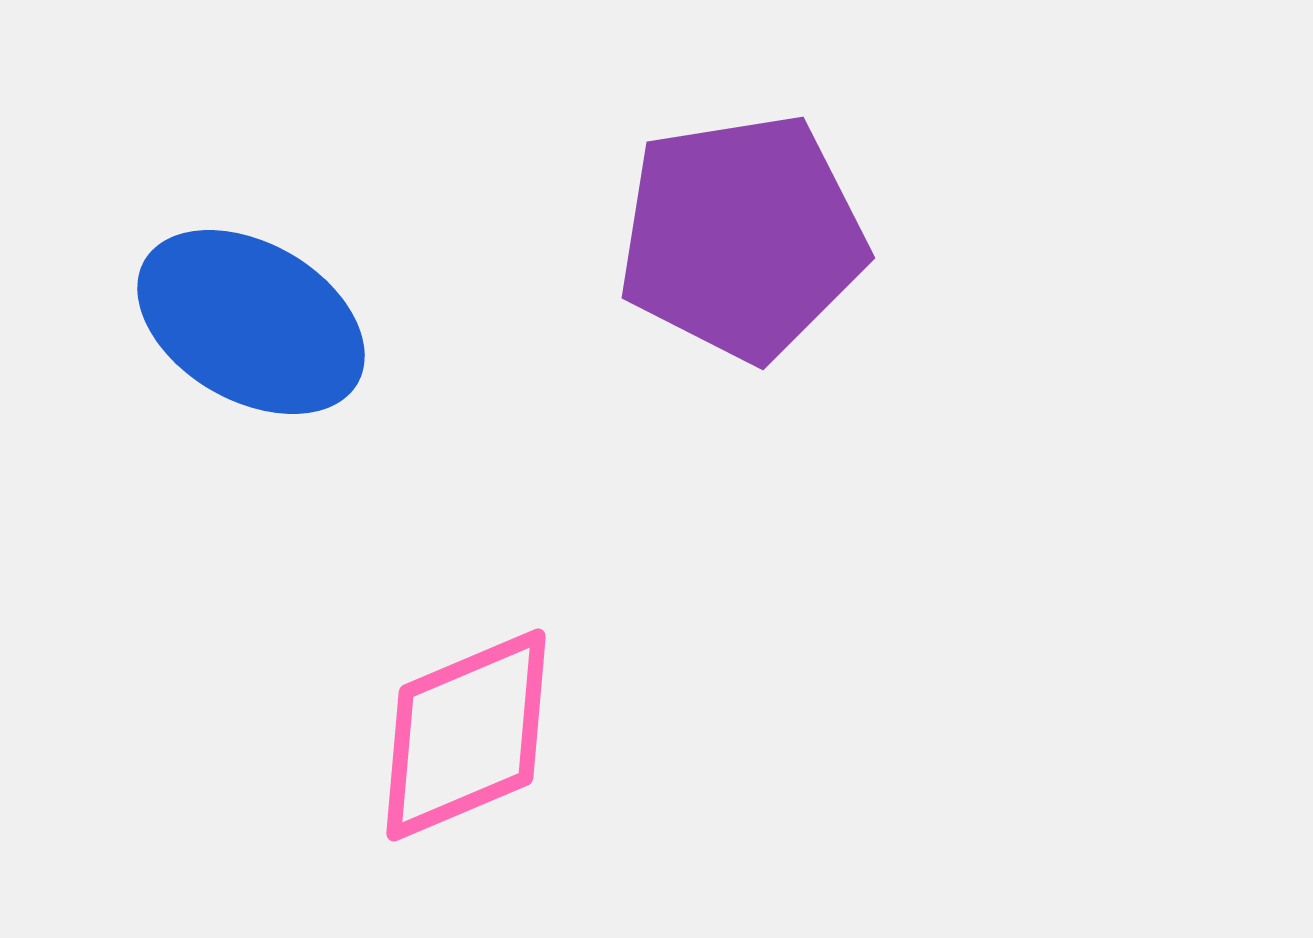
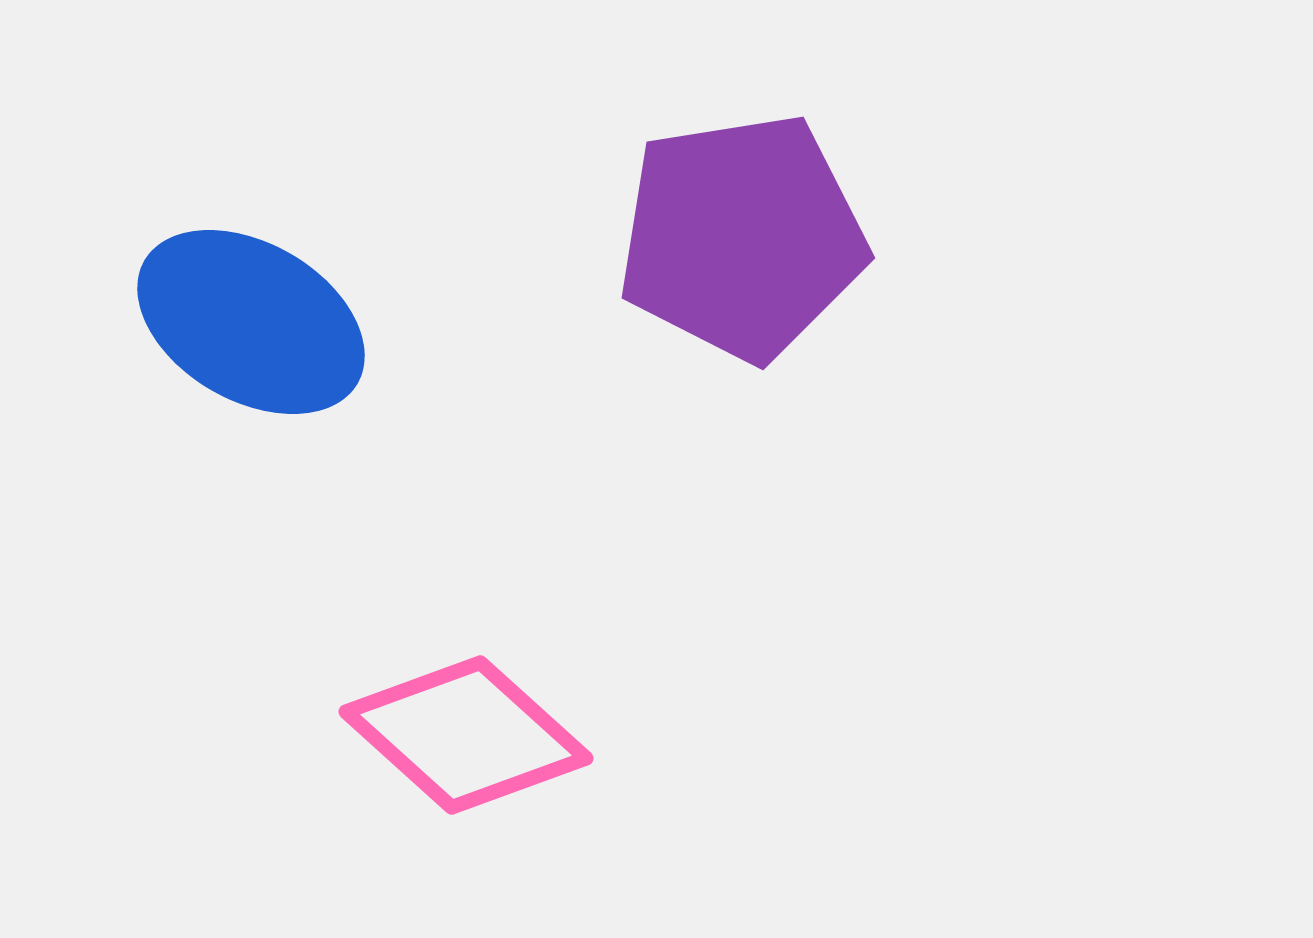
pink diamond: rotated 65 degrees clockwise
